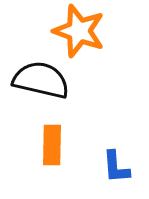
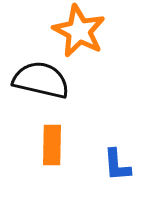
orange star: rotated 8 degrees clockwise
blue L-shape: moved 1 px right, 2 px up
